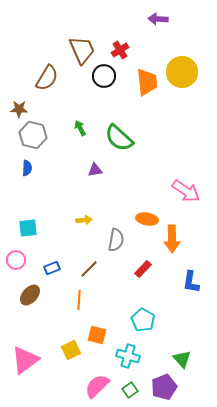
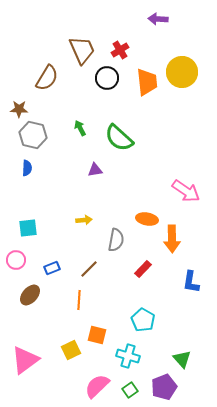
black circle: moved 3 px right, 2 px down
